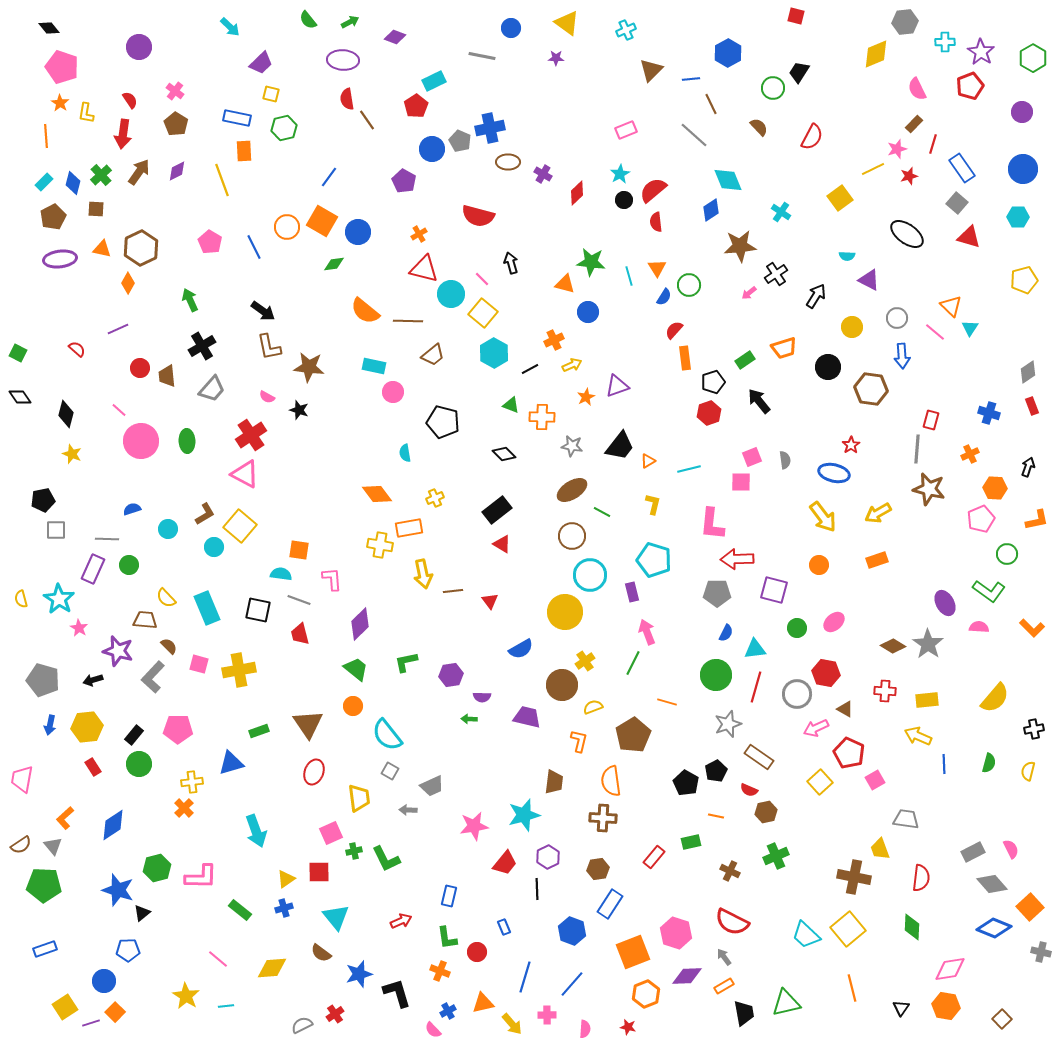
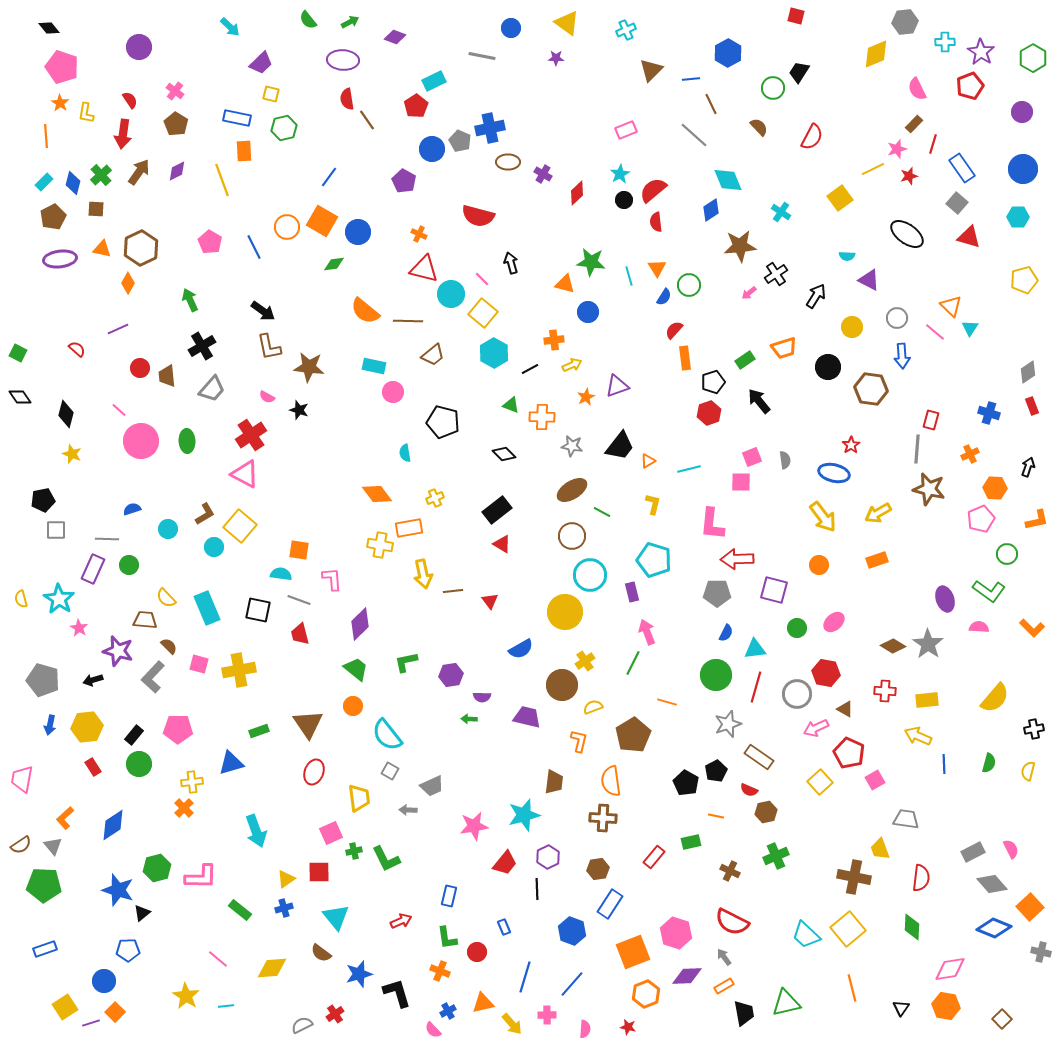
orange cross at (419, 234): rotated 35 degrees counterclockwise
orange cross at (554, 340): rotated 18 degrees clockwise
purple ellipse at (945, 603): moved 4 px up; rotated 10 degrees clockwise
